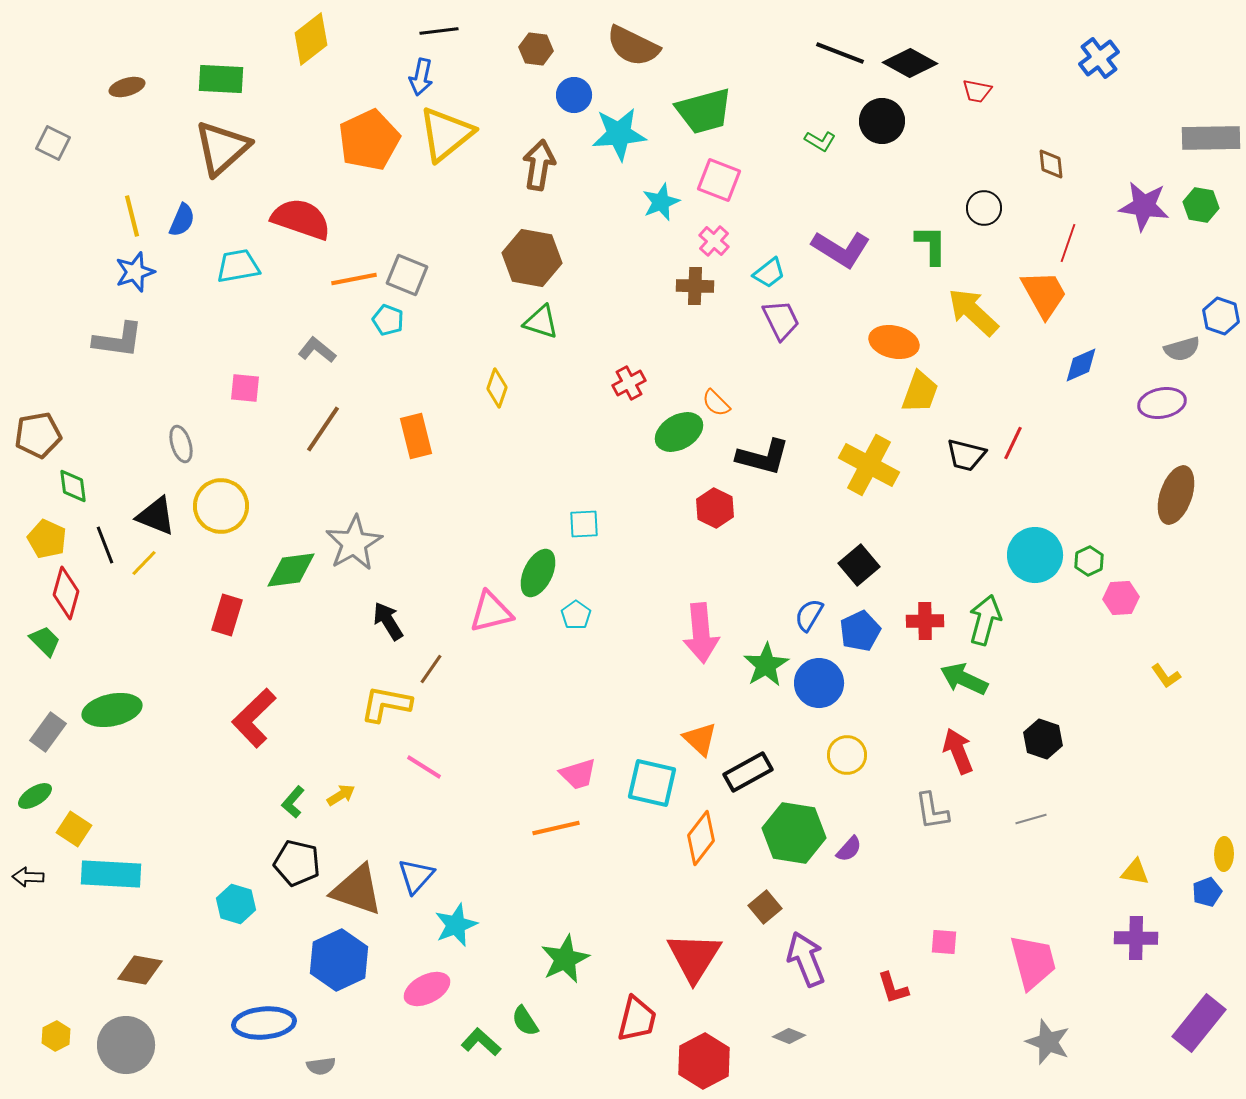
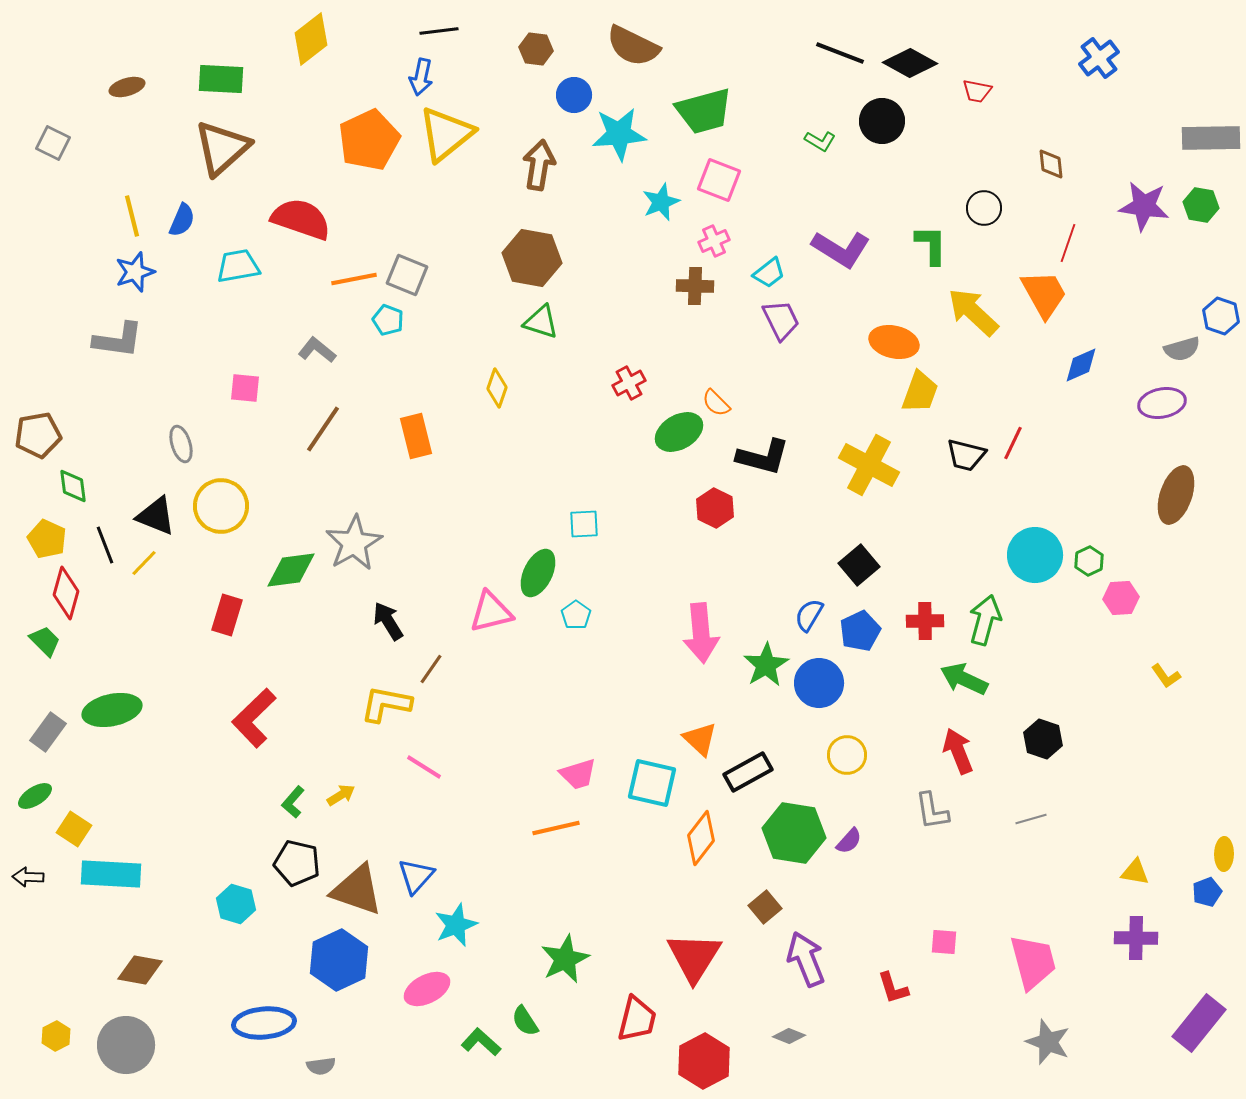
pink cross at (714, 241): rotated 24 degrees clockwise
purple semicircle at (849, 849): moved 8 px up
